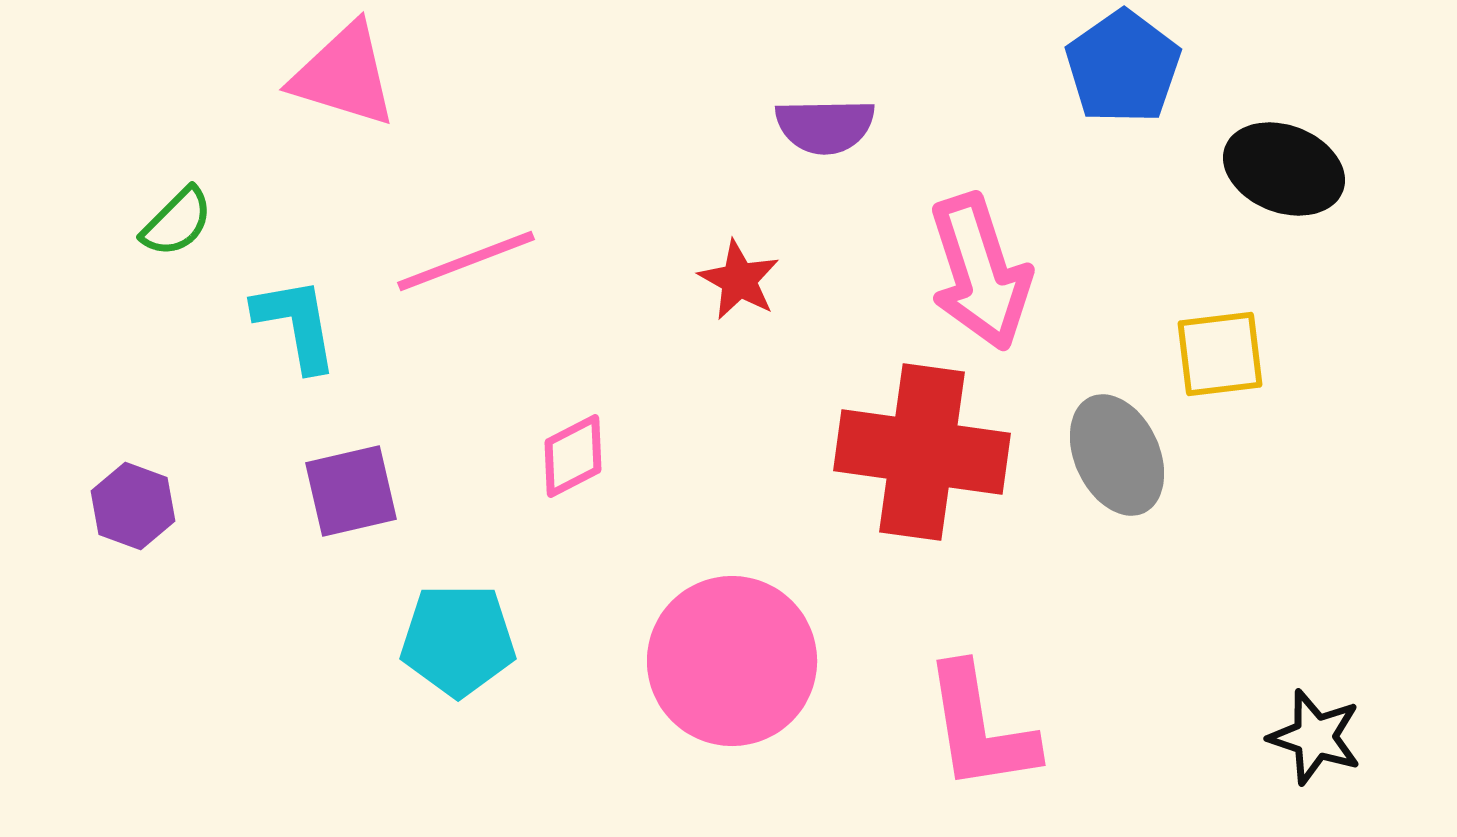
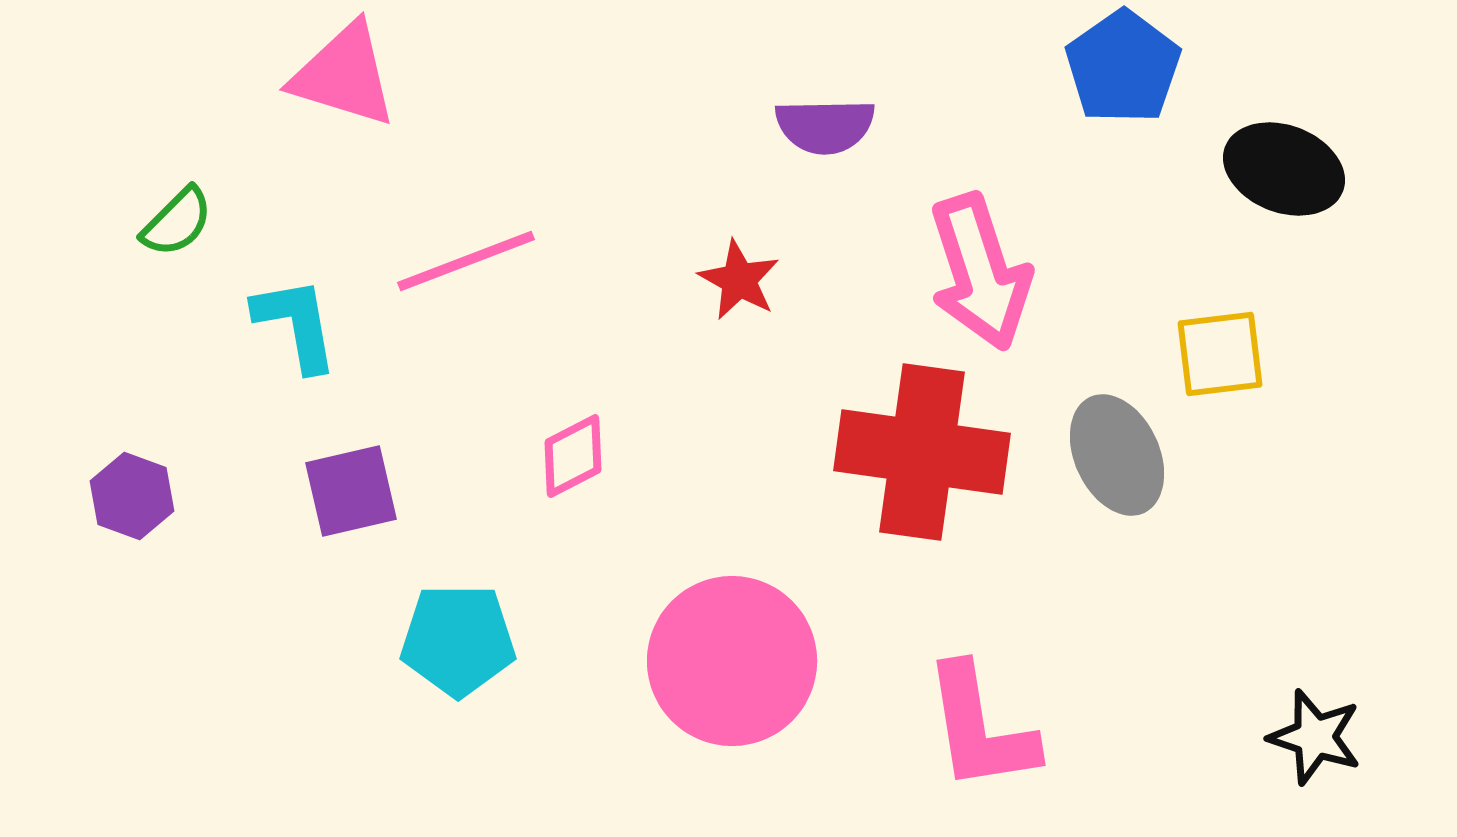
purple hexagon: moved 1 px left, 10 px up
